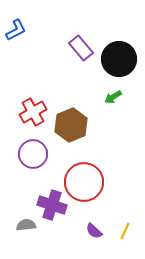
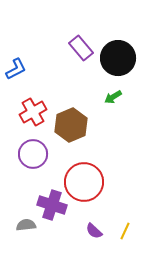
blue L-shape: moved 39 px down
black circle: moved 1 px left, 1 px up
